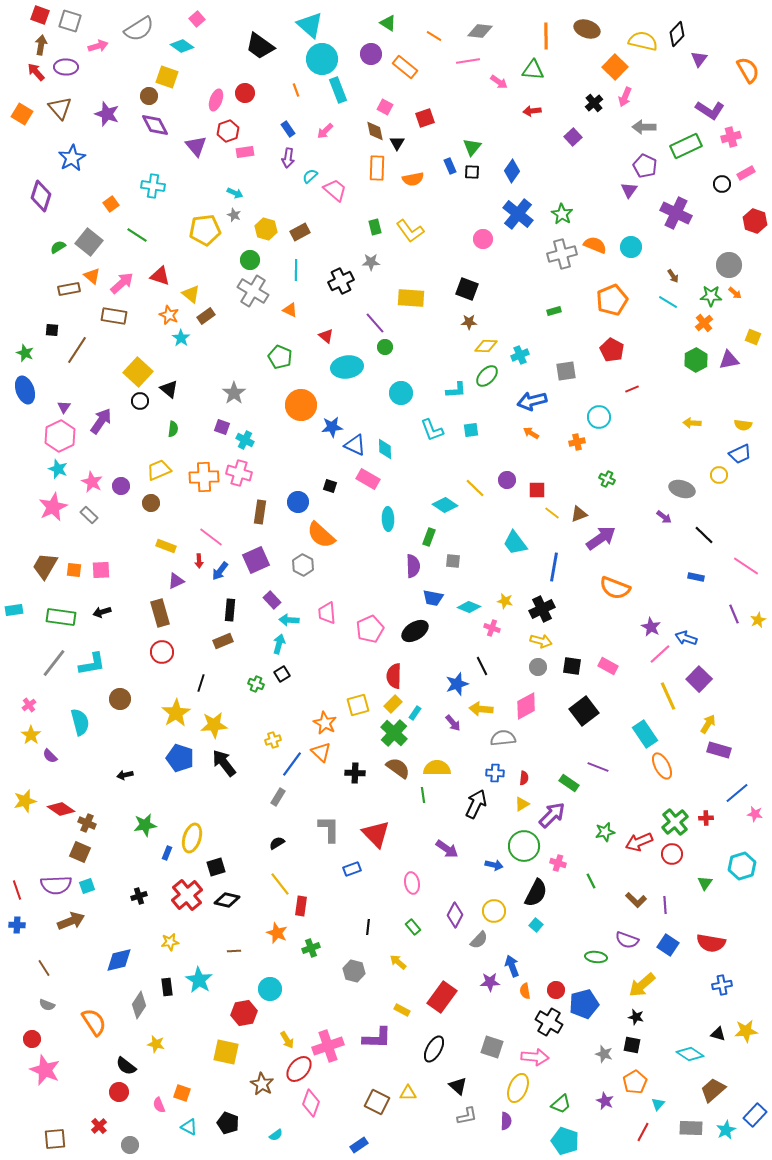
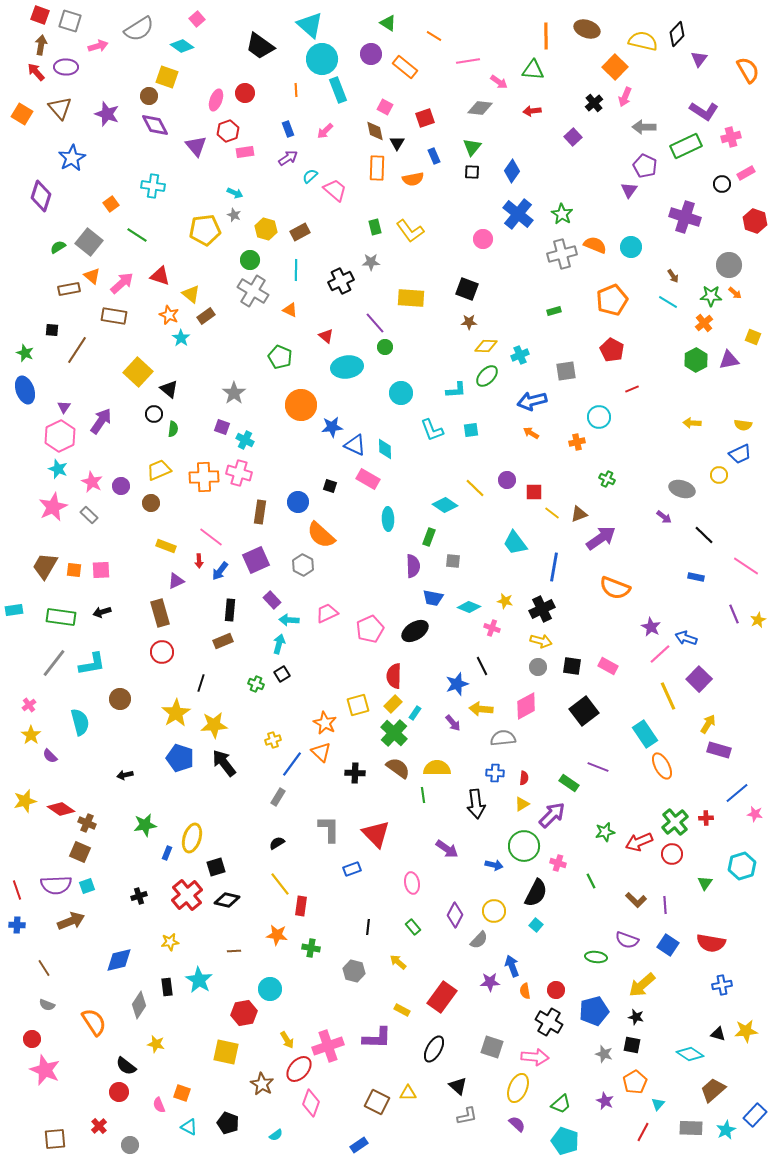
gray diamond at (480, 31): moved 77 px down
orange line at (296, 90): rotated 16 degrees clockwise
purple L-shape at (710, 110): moved 6 px left, 1 px down
blue rectangle at (288, 129): rotated 14 degrees clockwise
purple arrow at (288, 158): rotated 132 degrees counterclockwise
blue rectangle at (450, 166): moved 16 px left, 10 px up
purple cross at (676, 213): moved 9 px right, 4 px down; rotated 8 degrees counterclockwise
black circle at (140, 401): moved 14 px right, 13 px down
red square at (537, 490): moved 3 px left, 2 px down
pink trapezoid at (327, 613): rotated 70 degrees clockwise
black arrow at (476, 804): rotated 148 degrees clockwise
orange star at (277, 933): moved 2 px down; rotated 15 degrees counterclockwise
green cross at (311, 948): rotated 30 degrees clockwise
blue pentagon at (584, 1004): moved 10 px right, 7 px down
purple semicircle at (506, 1121): moved 11 px right, 3 px down; rotated 48 degrees counterclockwise
